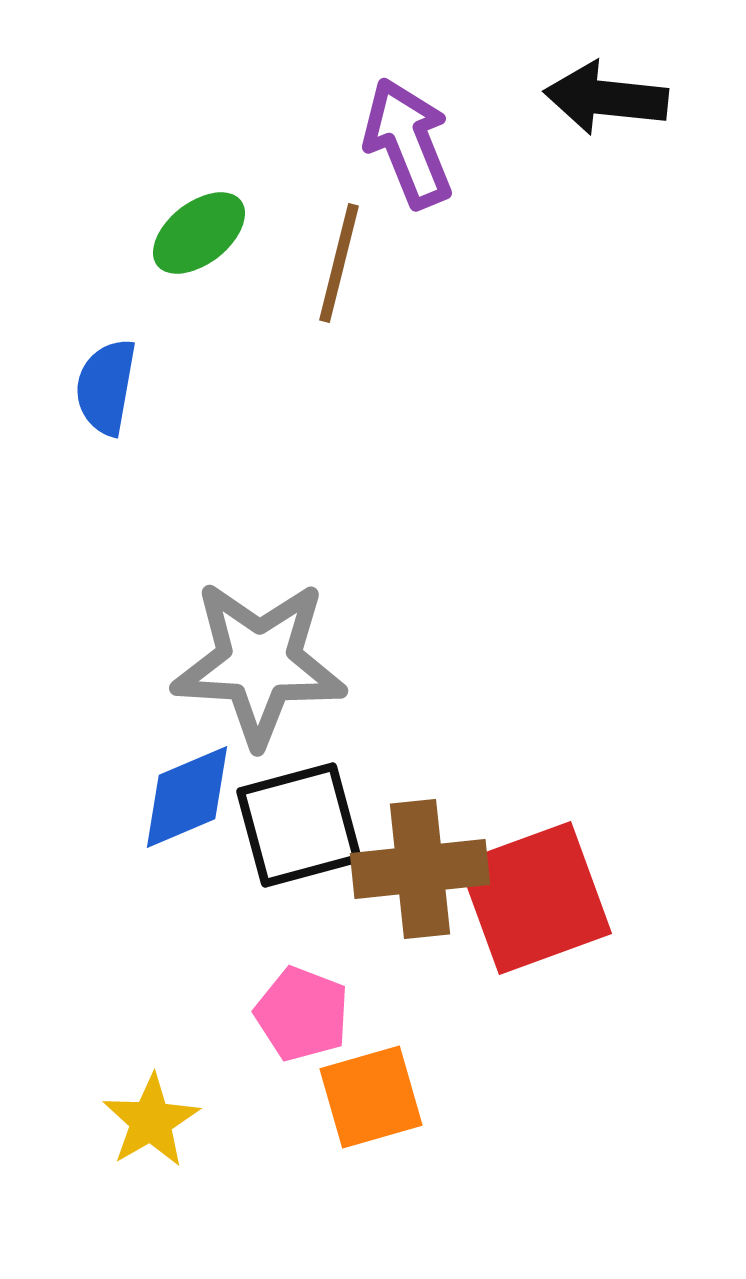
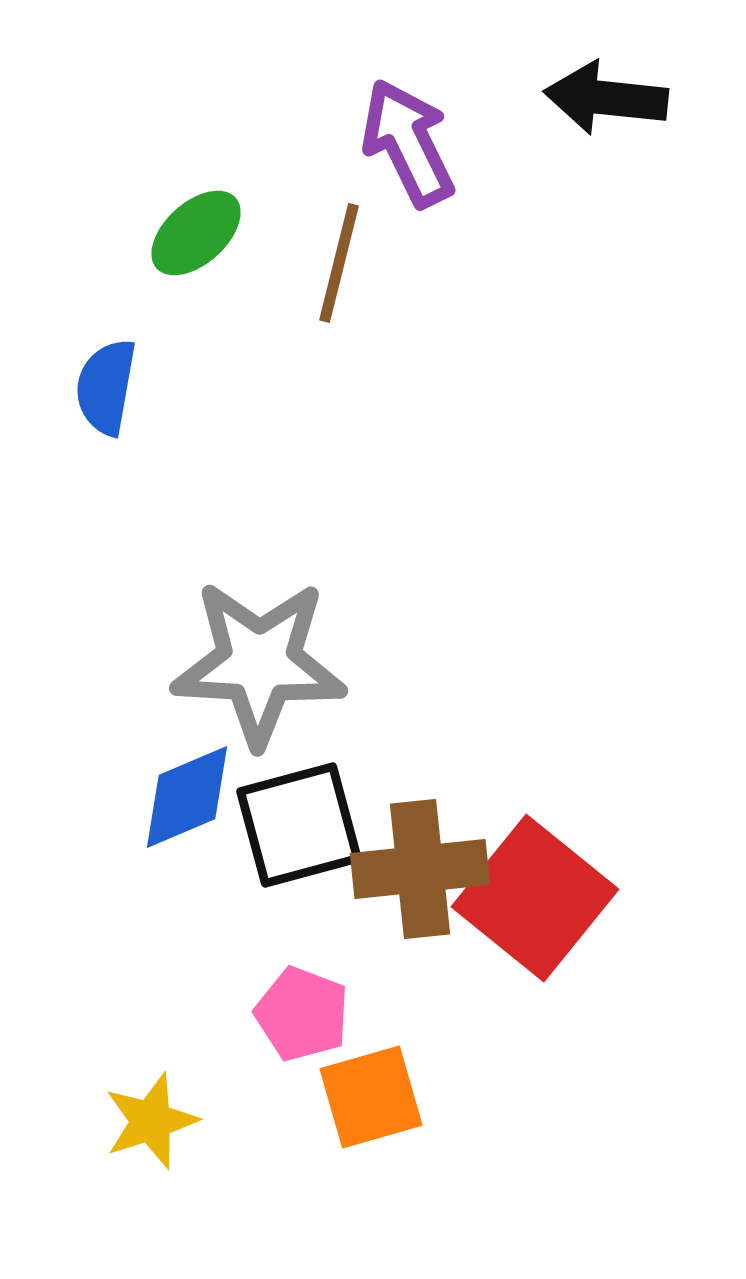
purple arrow: rotated 4 degrees counterclockwise
green ellipse: moved 3 px left; rotated 4 degrees counterclockwise
red square: rotated 31 degrees counterclockwise
yellow star: rotated 12 degrees clockwise
